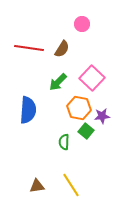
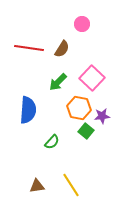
green semicircle: moved 12 px left; rotated 140 degrees counterclockwise
